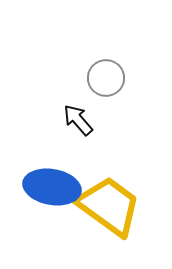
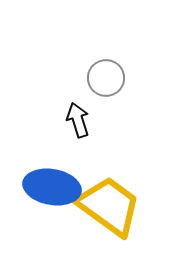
black arrow: rotated 24 degrees clockwise
